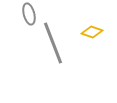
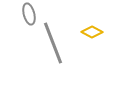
yellow diamond: rotated 10 degrees clockwise
